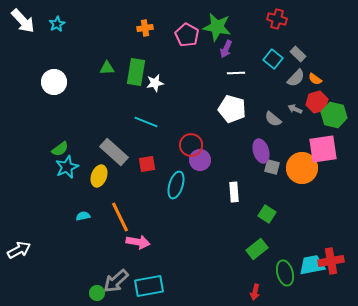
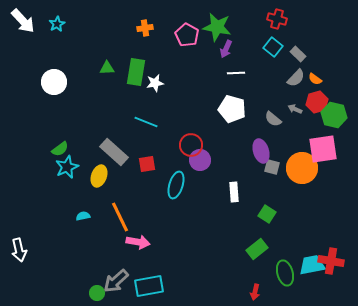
cyan square at (273, 59): moved 12 px up
white arrow at (19, 250): rotated 105 degrees clockwise
red cross at (331, 261): rotated 20 degrees clockwise
